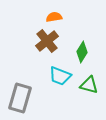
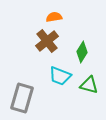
gray rectangle: moved 2 px right
